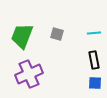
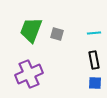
green trapezoid: moved 9 px right, 6 px up
